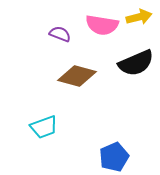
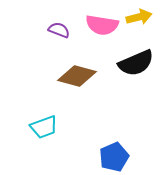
purple semicircle: moved 1 px left, 4 px up
